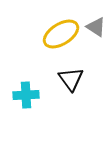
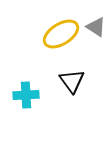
black triangle: moved 1 px right, 2 px down
